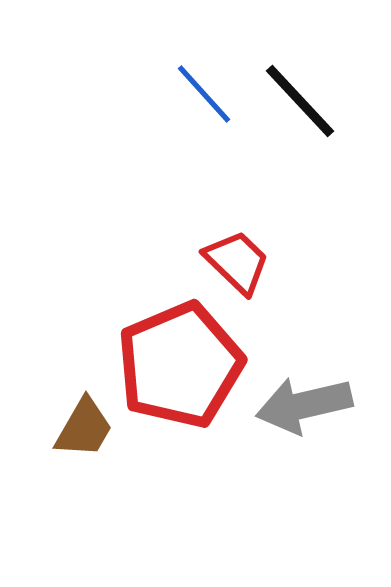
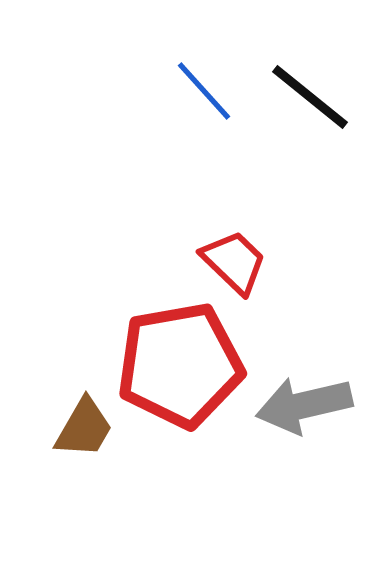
blue line: moved 3 px up
black line: moved 10 px right, 4 px up; rotated 8 degrees counterclockwise
red trapezoid: moved 3 px left
red pentagon: rotated 13 degrees clockwise
